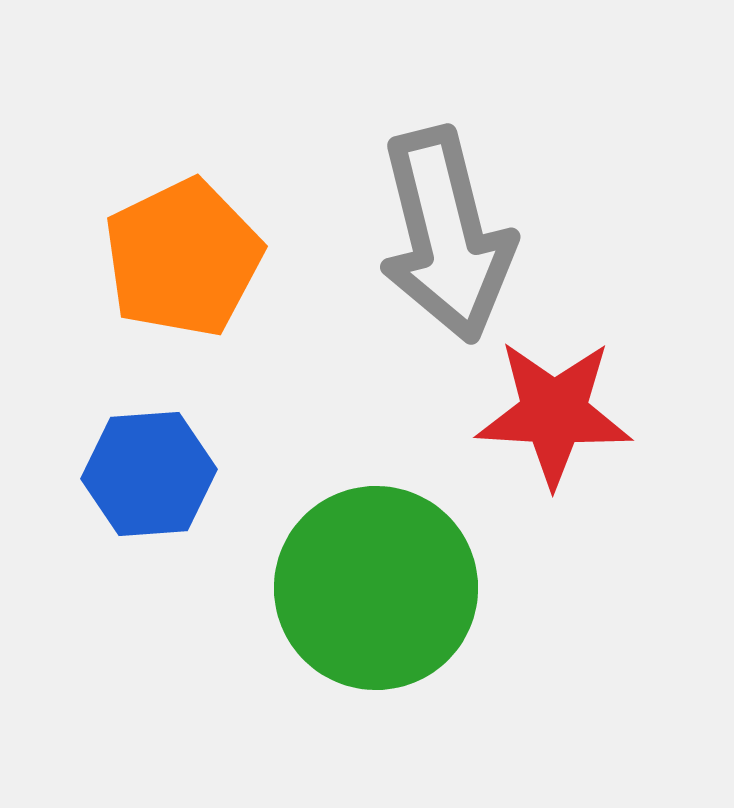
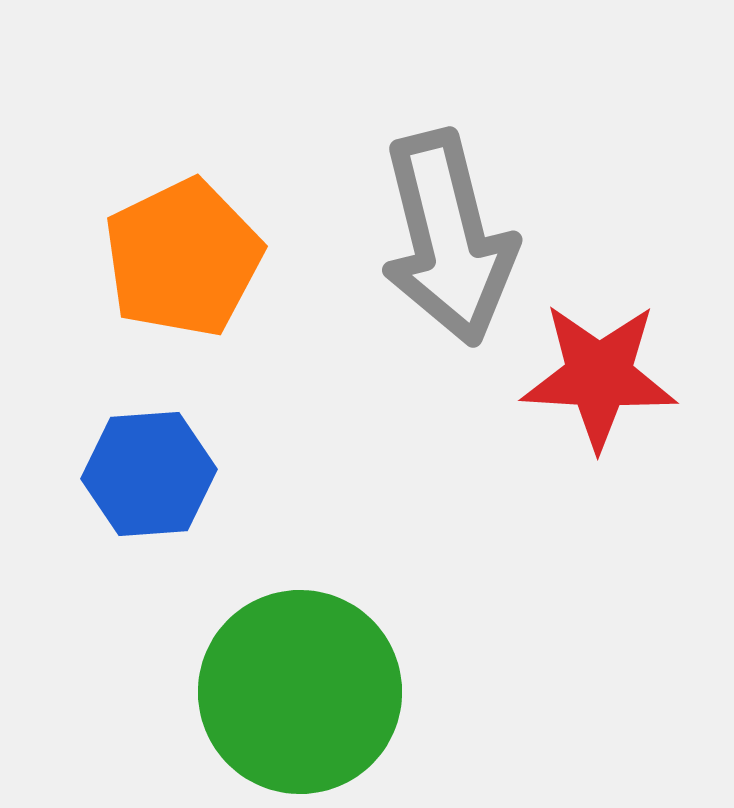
gray arrow: moved 2 px right, 3 px down
red star: moved 45 px right, 37 px up
green circle: moved 76 px left, 104 px down
